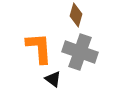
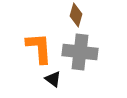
gray cross: rotated 12 degrees counterclockwise
